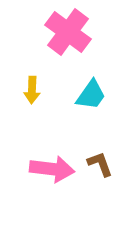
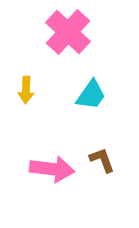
pink cross: rotated 6 degrees clockwise
yellow arrow: moved 6 px left
brown L-shape: moved 2 px right, 4 px up
